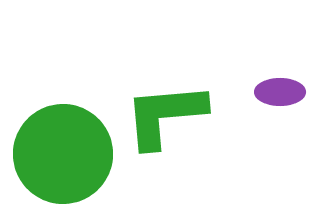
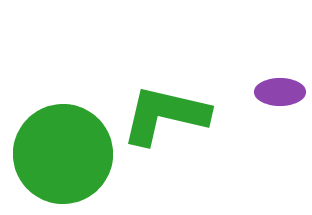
green L-shape: rotated 18 degrees clockwise
